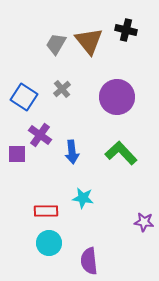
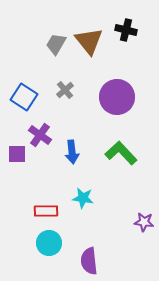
gray cross: moved 3 px right, 1 px down
